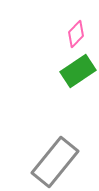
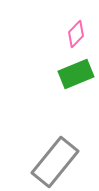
green rectangle: moved 2 px left, 3 px down; rotated 12 degrees clockwise
